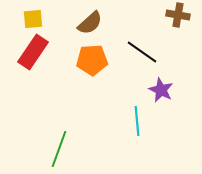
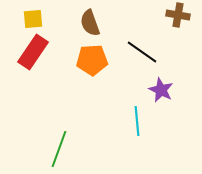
brown semicircle: rotated 112 degrees clockwise
